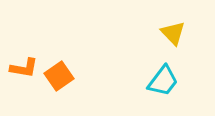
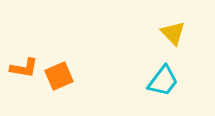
orange square: rotated 12 degrees clockwise
